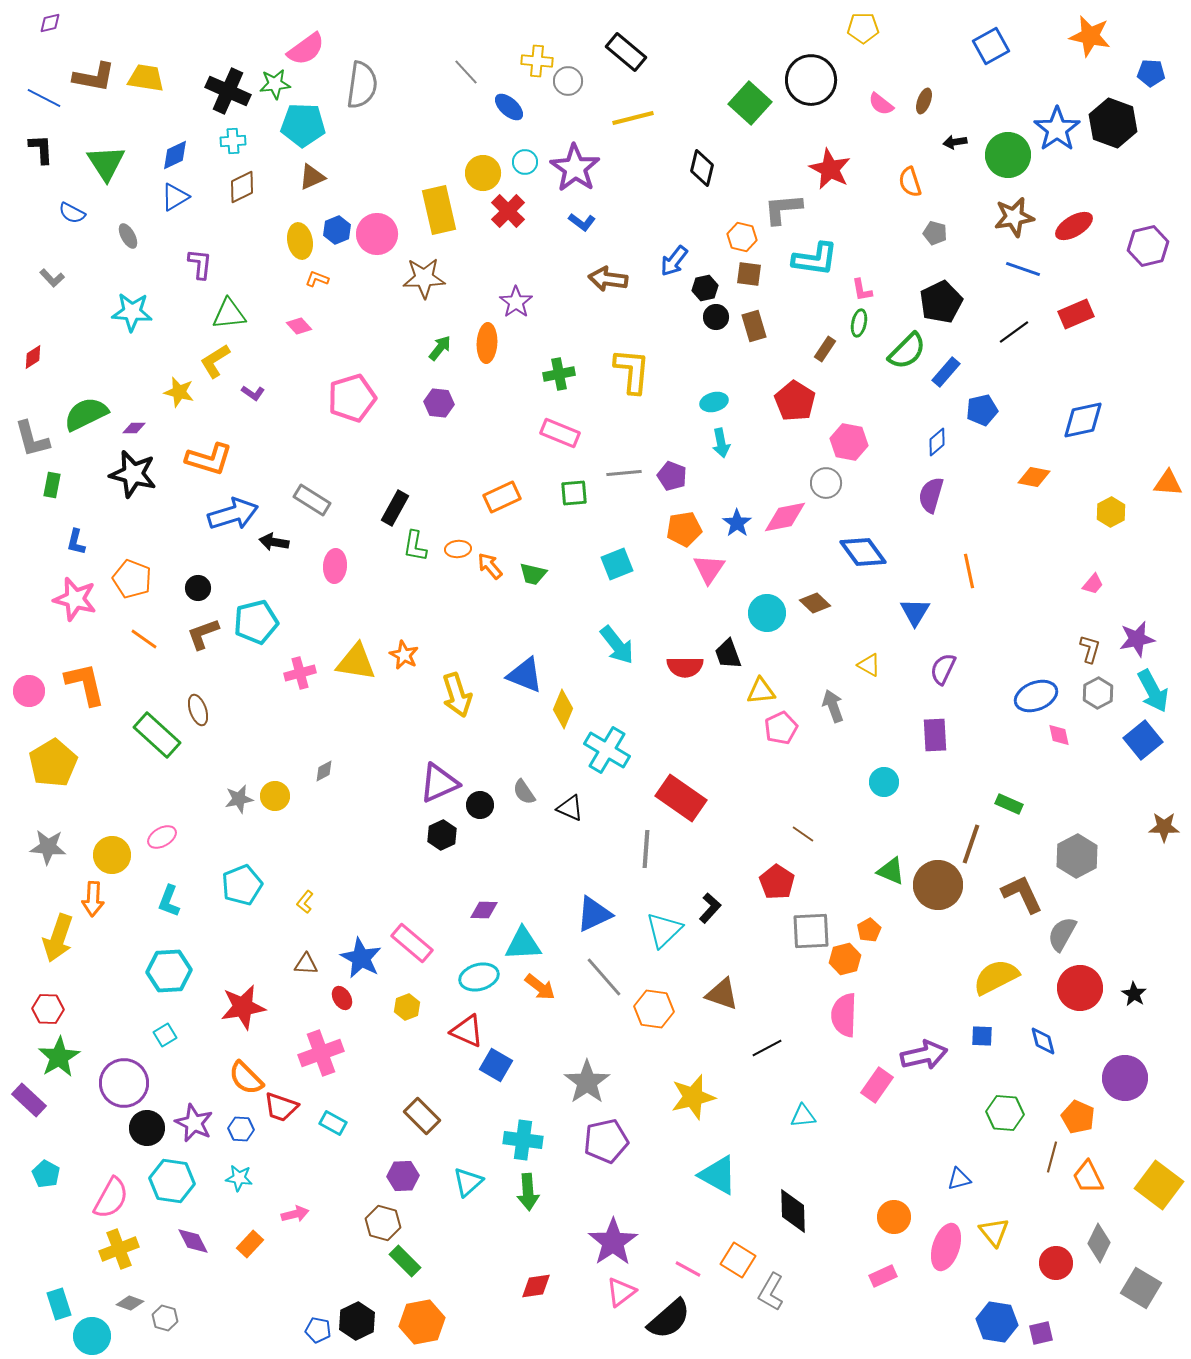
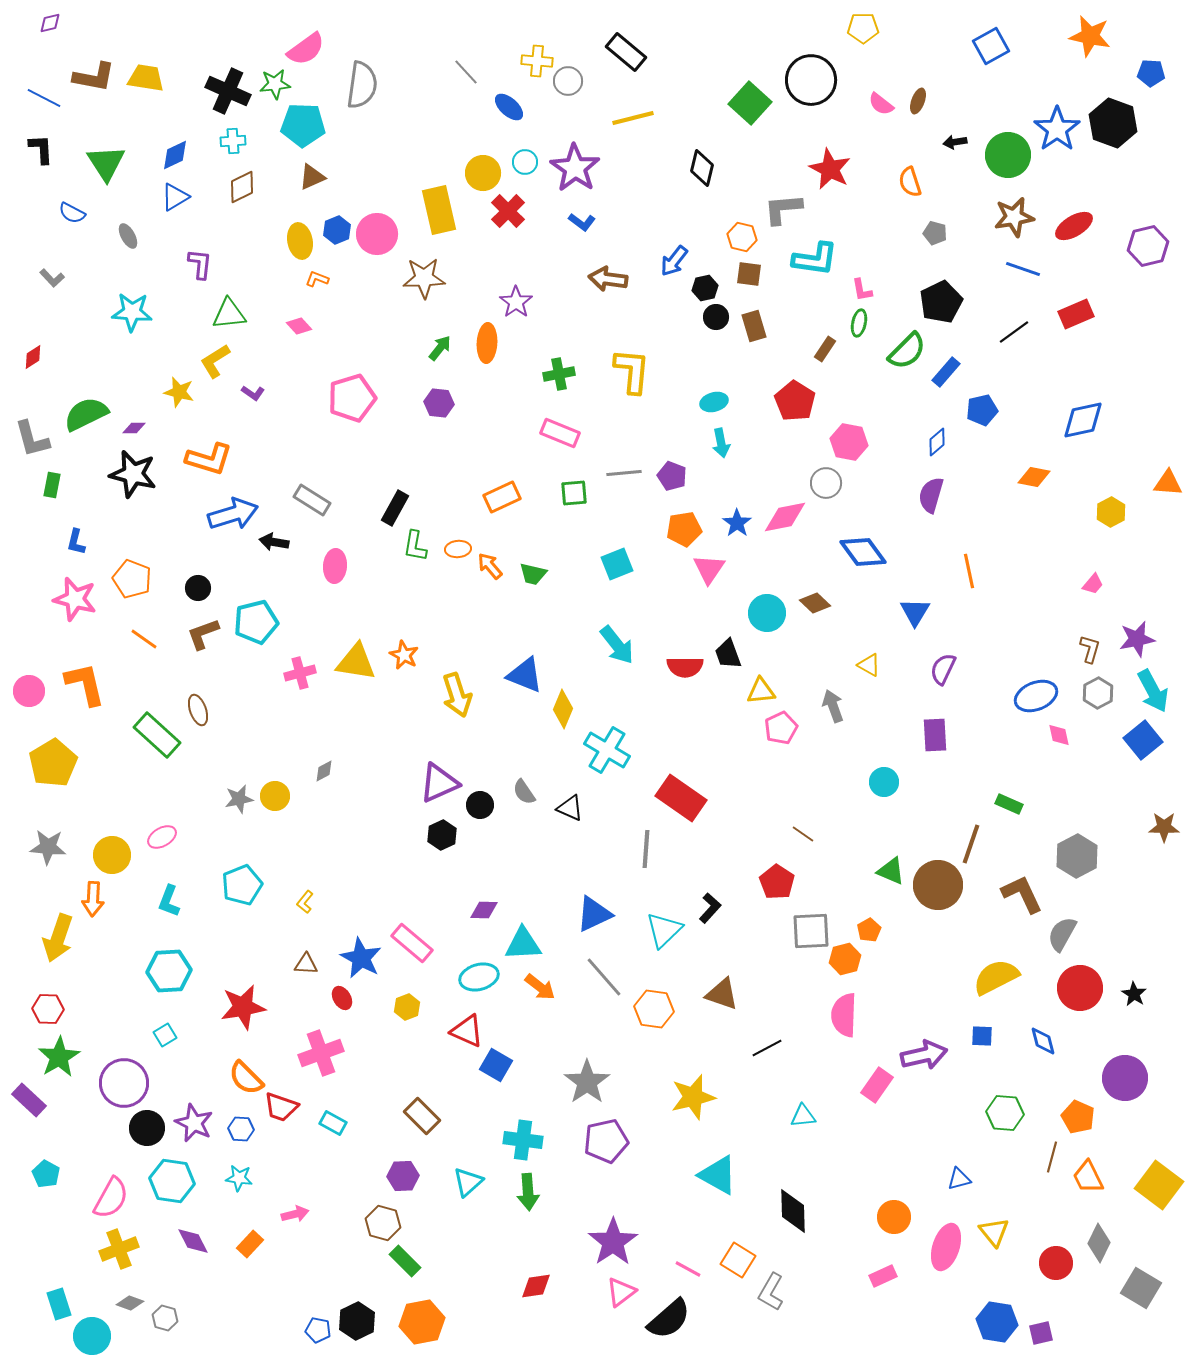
brown ellipse at (924, 101): moved 6 px left
